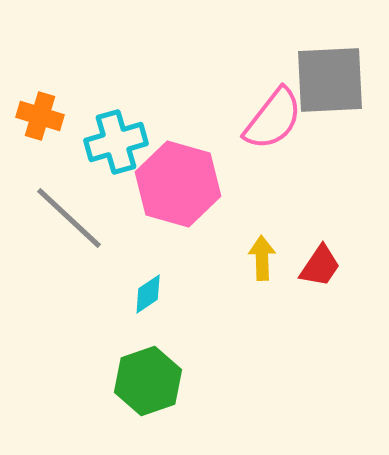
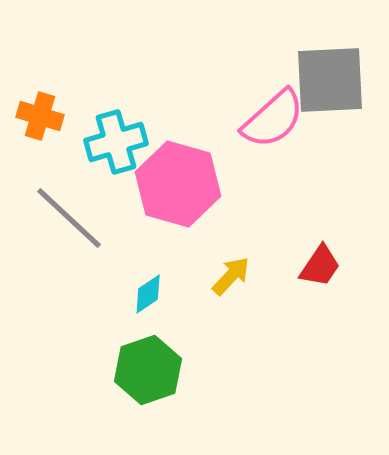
pink semicircle: rotated 10 degrees clockwise
yellow arrow: moved 31 px left, 18 px down; rotated 45 degrees clockwise
green hexagon: moved 11 px up
